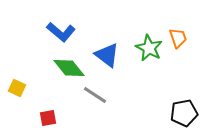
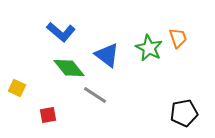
red square: moved 3 px up
